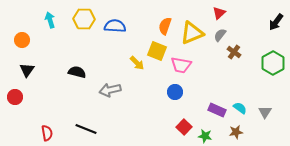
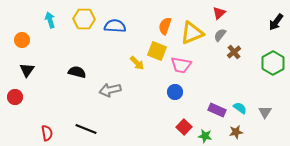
brown cross: rotated 16 degrees clockwise
